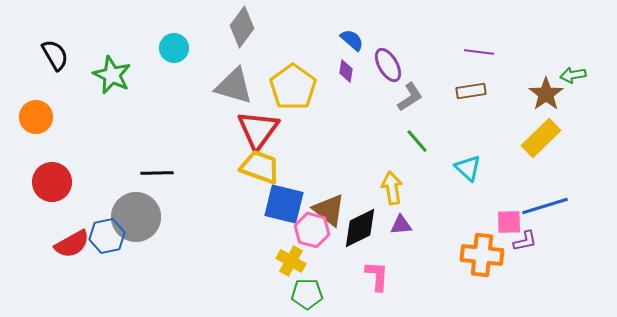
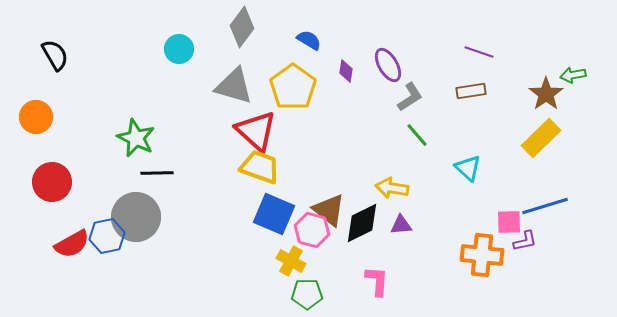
blue semicircle: moved 43 px left; rotated 10 degrees counterclockwise
cyan circle: moved 5 px right, 1 px down
purple line: rotated 12 degrees clockwise
green star: moved 24 px right, 63 px down
red triangle: moved 2 px left, 1 px down; rotated 24 degrees counterclockwise
green line: moved 6 px up
yellow arrow: rotated 72 degrees counterclockwise
blue square: moved 10 px left, 10 px down; rotated 9 degrees clockwise
black diamond: moved 2 px right, 5 px up
pink L-shape: moved 5 px down
